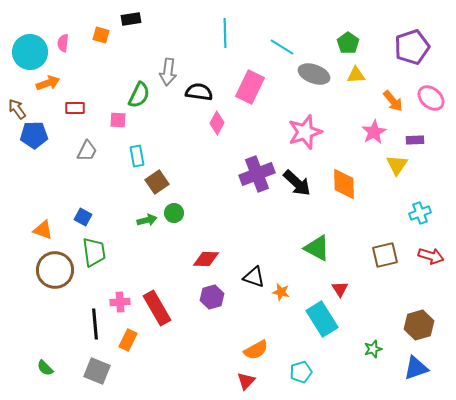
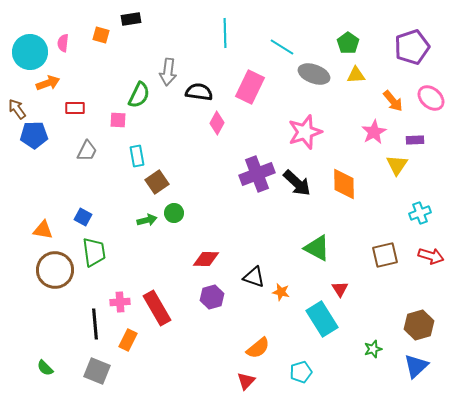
orange triangle at (43, 230): rotated 10 degrees counterclockwise
orange semicircle at (256, 350): moved 2 px right, 2 px up; rotated 10 degrees counterclockwise
blue triangle at (416, 368): moved 2 px up; rotated 24 degrees counterclockwise
